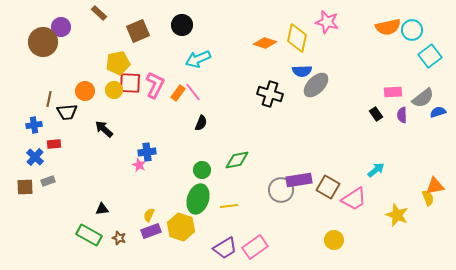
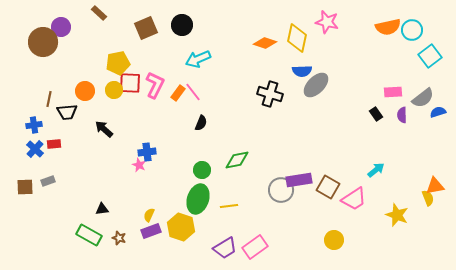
brown square at (138, 31): moved 8 px right, 3 px up
blue cross at (35, 157): moved 8 px up
